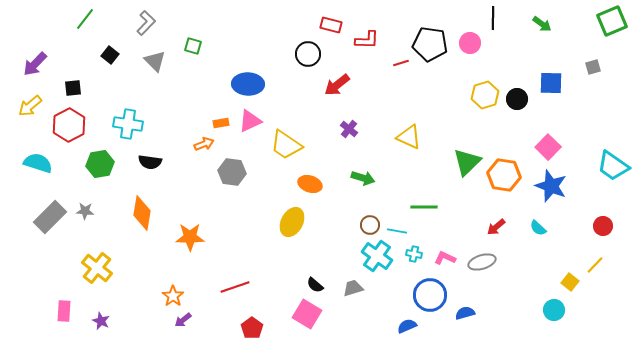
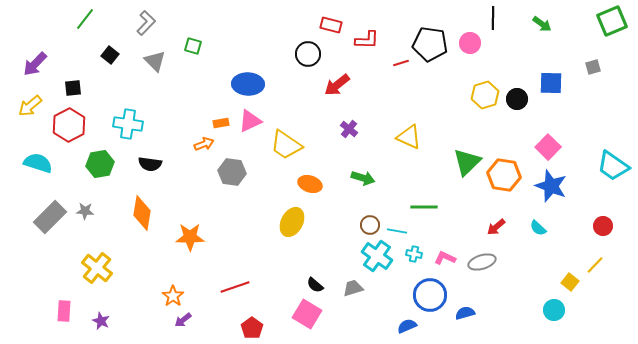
black semicircle at (150, 162): moved 2 px down
